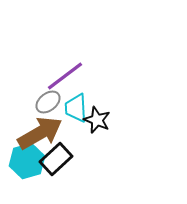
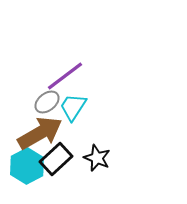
gray ellipse: moved 1 px left
cyan trapezoid: moved 3 px left, 1 px up; rotated 36 degrees clockwise
black star: moved 38 px down
cyan hexagon: moved 5 px down; rotated 12 degrees counterclockwise
